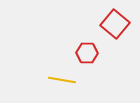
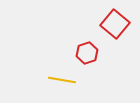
red hexagon: rotated 20 degrees counterclockwise
